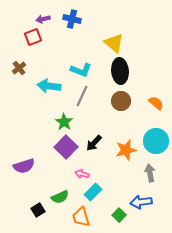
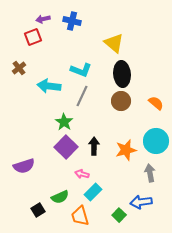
blue cross: moved 2 px down
black ellipse: moved 2 px right, 3 px down
black arrow: moved 3 px down; rotated 138 degrees clockwise
orange trapezoid: moved 1 px left, 1 px up
